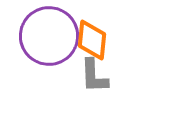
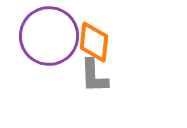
orange diamond: moved 2 px right, 2 px down
